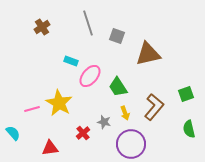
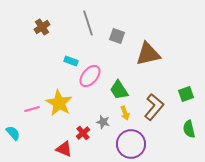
green trapezoid: moved 1 px right, 3 px down
gray star: moved 1 px left
red triangle: moved 14 px right, 1 px down; rotated 30 degrees clockwise
